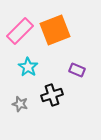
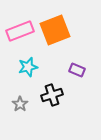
pink rectangle: rotated 24 degrees clockwise
cyan star: rotated 24 degrees clockwise
gray star: rotated 21 degrees clockwise
